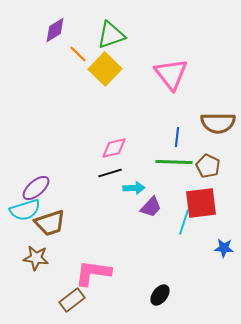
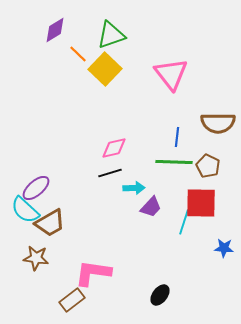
red square: rotated 8 degrees clockwise
cyan semicircle: rotated 60 degrees clockwise
brown trapezoid: rotated 12 degrees counterclockwise
